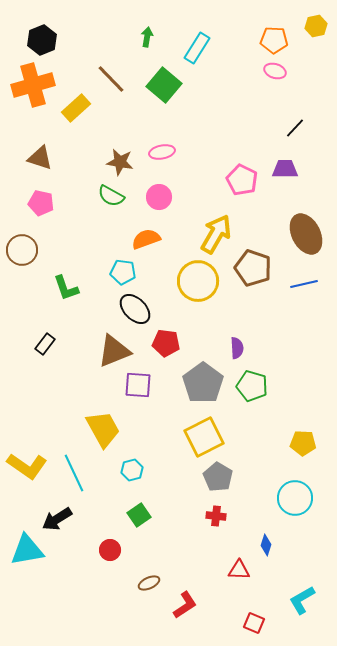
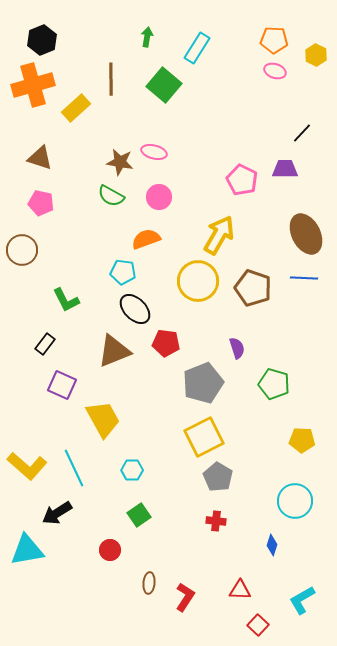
yellow hexagon at (316, 26): moved 29 px down; rotated 20 degrees counterclockwise
brown line at (111, 79): rotated 44 degrees clockwise
black line at (295, 128): moved 7 px right, 5 px down
pink ellipse at (162, 152): moved 8 px left; rotated 25 degrees clockwise
yellow arrow at (216, 234): moved 3 px right, 1 px down
brown pentagon at (253, 268): moved 20 px down
blue line at (304, 284): moved 6 px up; rotated 16 degrees clockwise
green L-shape at (66, 288): moved 12 px down; rotated 8 degrees counterclockwise
purple semicircle at (237, 348): rotated 15 degrees counterclockwise
gray pentagon at (203, 383): rotated 15 degrees clockwise
purple square at (138, 385): moved 76 px left; rotated 20 degrees clockwise
green pentagon at (252, 386): moved 22 px right, 2 px up
yellow trapezoid at (103, 429): moved 10 px up
yellow pentagon at (303, 443): moved 1 px left, 3 px up
yellow L-shape at (27, 466): rotated 6 degrees clockwise
cyan hexagon at (132, 470): rotated 15 degrees clockwise
cyan line at (74, 473): moved 5 px up
cyan circle at (295, 498): moved 3 px down
red cross at (216, 516): moved 5 px down
black arrow at (57, 519): moved 6 px up
blue diamond at (266, 545): moved 6 px right
red triangle at (239, 570): moved 1 px right, 20 px down
brown ellipse at (149, 583): rotated 60 degrees counterclockwise
red L-shape at (185, 605): moved 8 px up; rotated 24 degrees counterclockwise
red square at (254, 623): moved 4 px right, 2 px down; rotated 20 degrees clockwise
